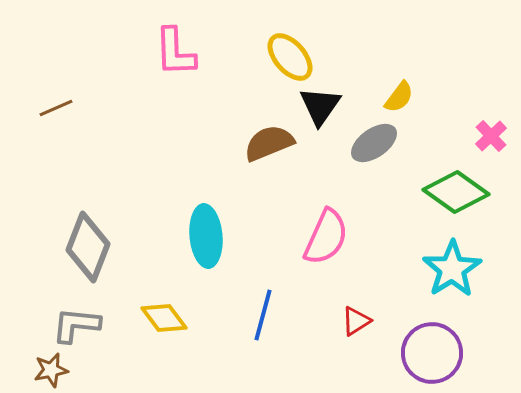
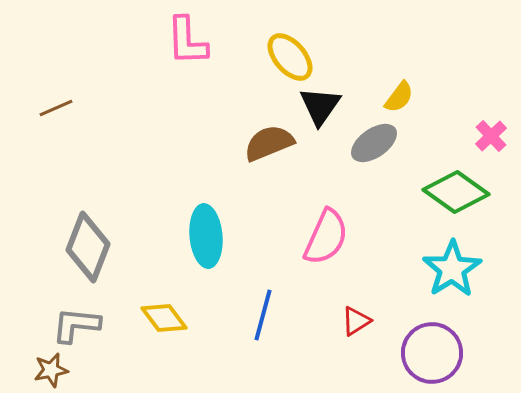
pink L-shape: moved 12 px right, 11 px up
